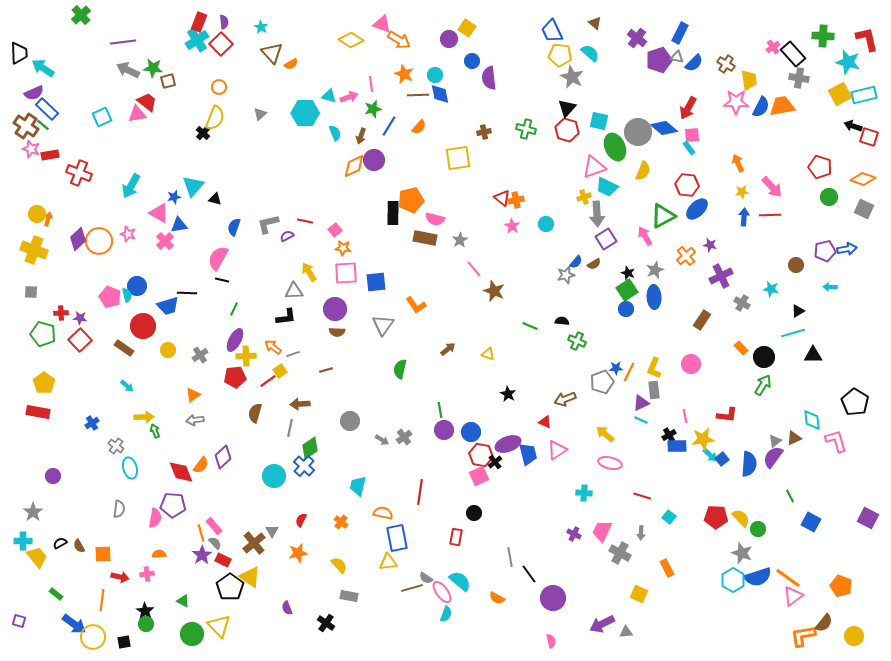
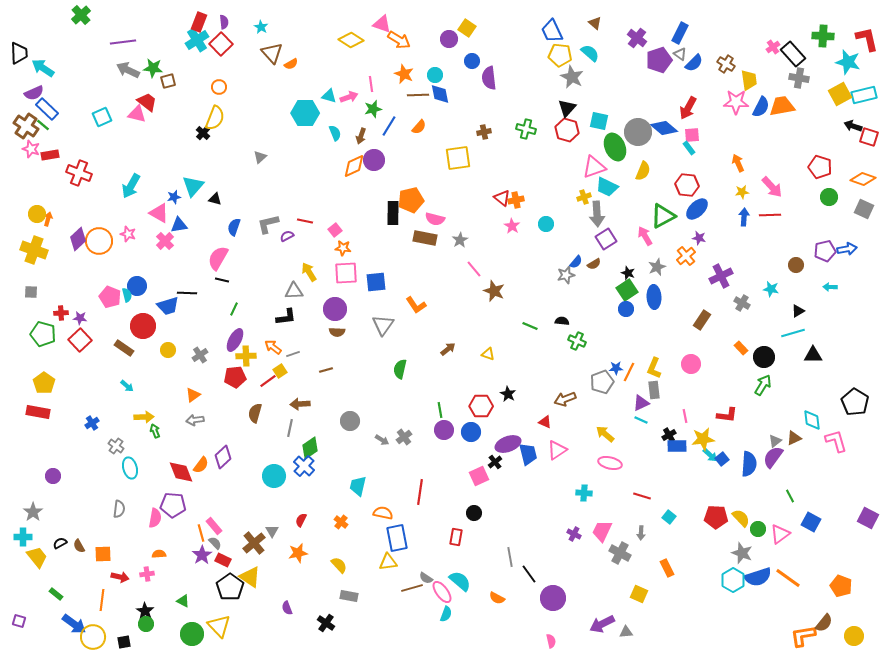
gray triangle at (677, 57): moved 3 px right, 3 px up; rotated 24 degrees clockwise
pink triangle at (137, 114): rotated 24 degrees clockwise
gray triangle at (260, 114): moved 43 px down
purple star at (710, 245): moved 11 px left, 7 px up
gray star at (655, 270): moved 2 px right, 3 px up
red hexagon at (481, 455): moved 49 px up; rotated 10 degrees counterclockwise
cyan cross at (23, 541): moved 4 px up
pink triangle at (793, 596): moved 13 px left, 62 px up
